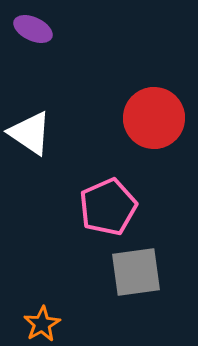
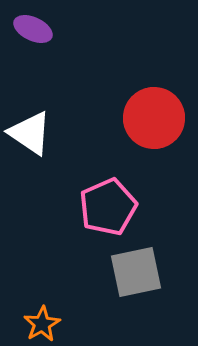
gray square: rotated 4 degrees counterclockwise
